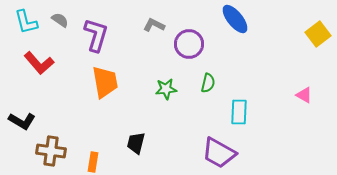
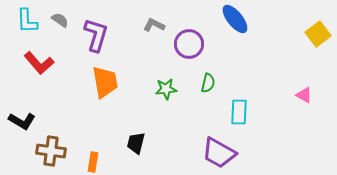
cyan L-shape: moved 1 px right, 1 px up; rotated 12 degrees clockwise
